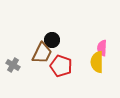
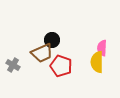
brown trapezoid: rotated 40 degrees clockwise
